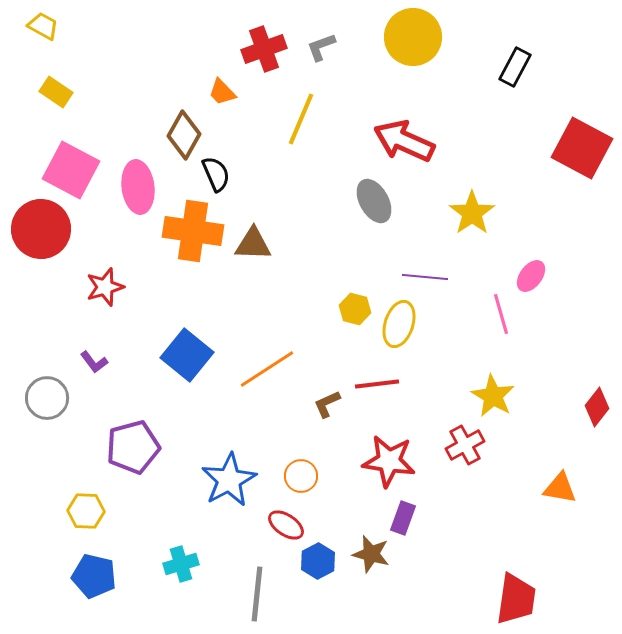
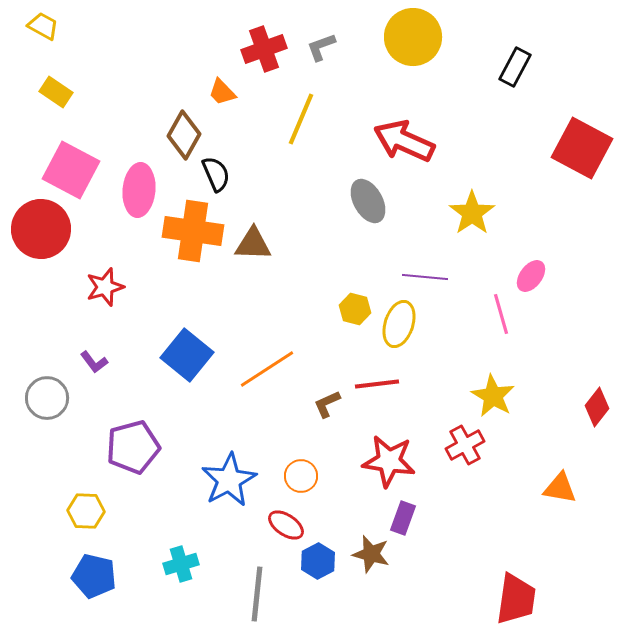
pink ellipse at (138, 187): moved 1 px right, 3 px down; rotated 12 degrees clockwise
gray ellipse at (374, 201): moved 6 px left
